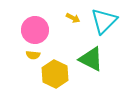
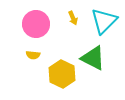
yellow arrow: rotated 40 degrees clockwise
pink circle: moved 1 px right, 6 px up
green triangle: moved 2 px right, 1 px up
yellow hexagon: moved 7 px right
